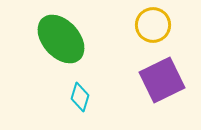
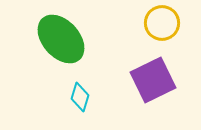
yellow circle: moved 9 px right, 2 px up
purple square: moved 9 px left
